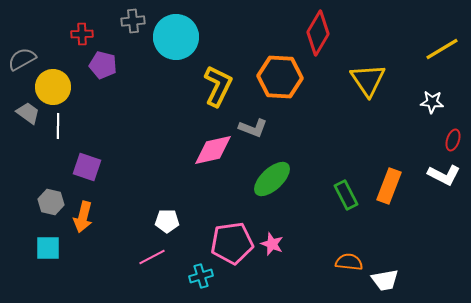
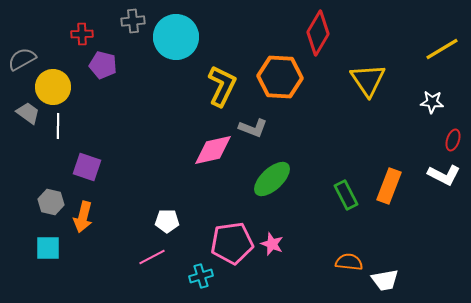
yellow L-shape: moved 4 px right
